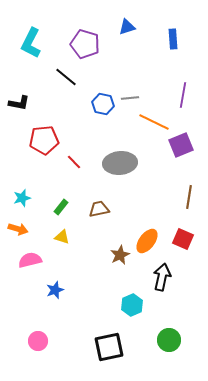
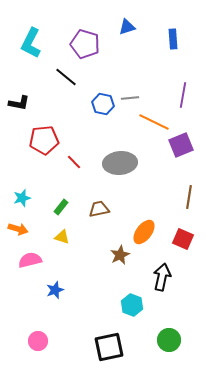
orange ellipse: moved 3 px left, 9 px up
cyan hexagon: rotated 15 degrees counterclockwise
